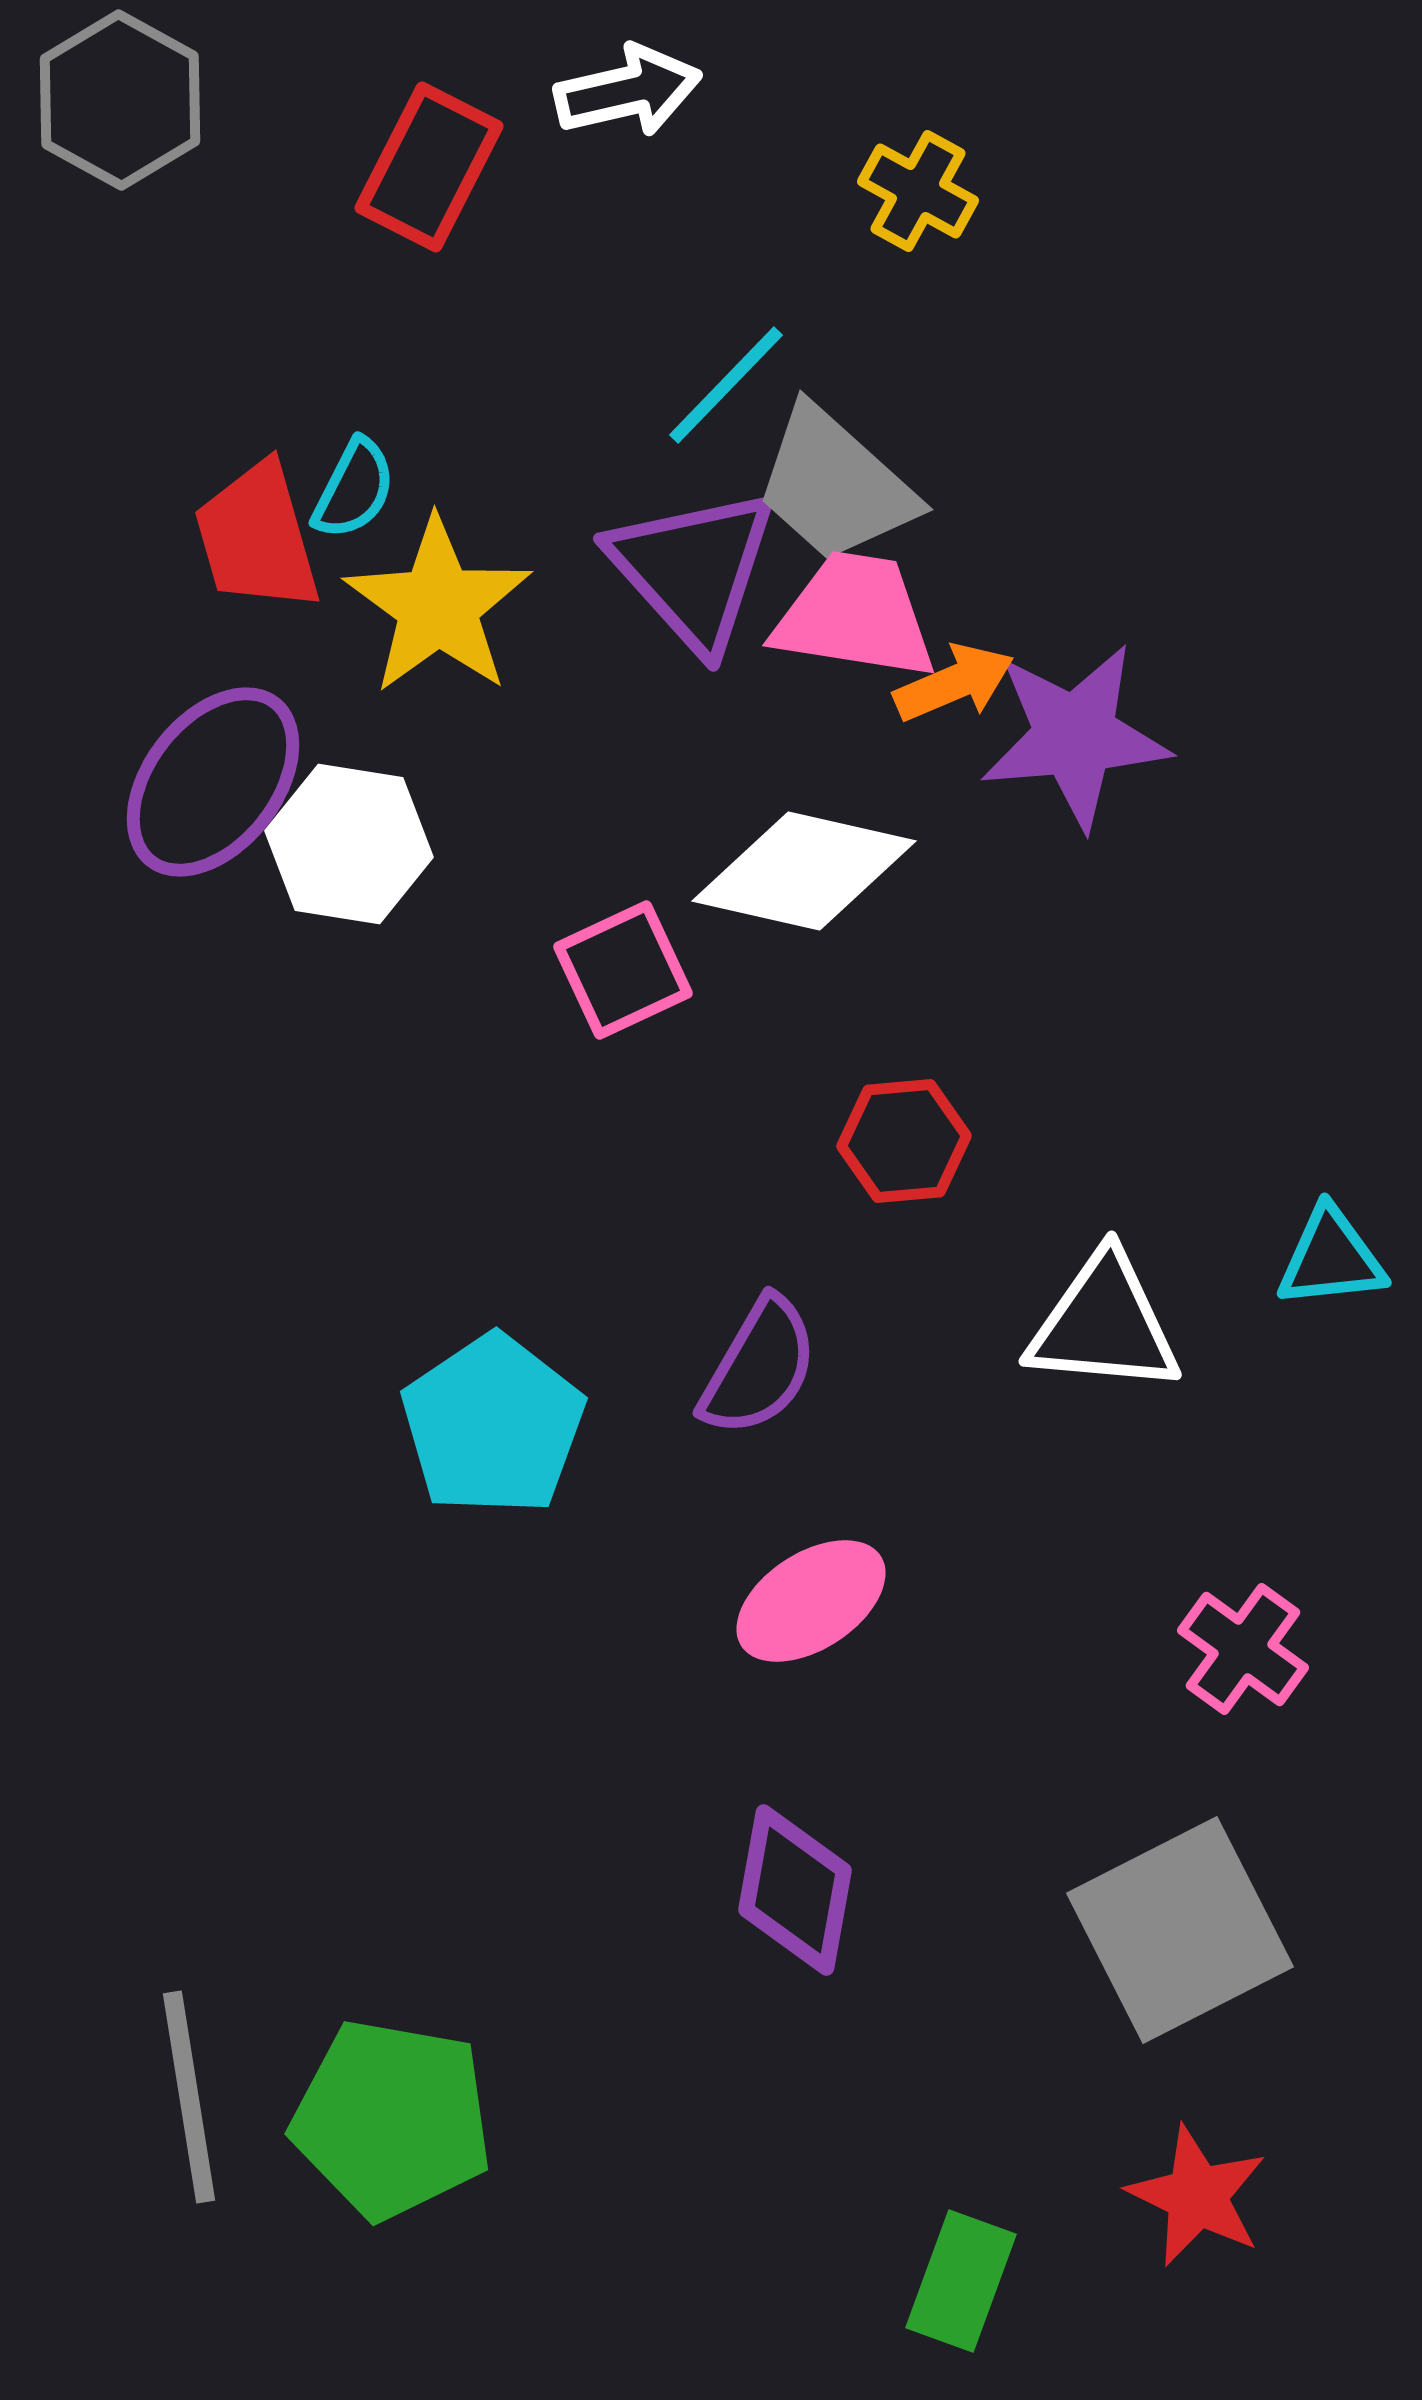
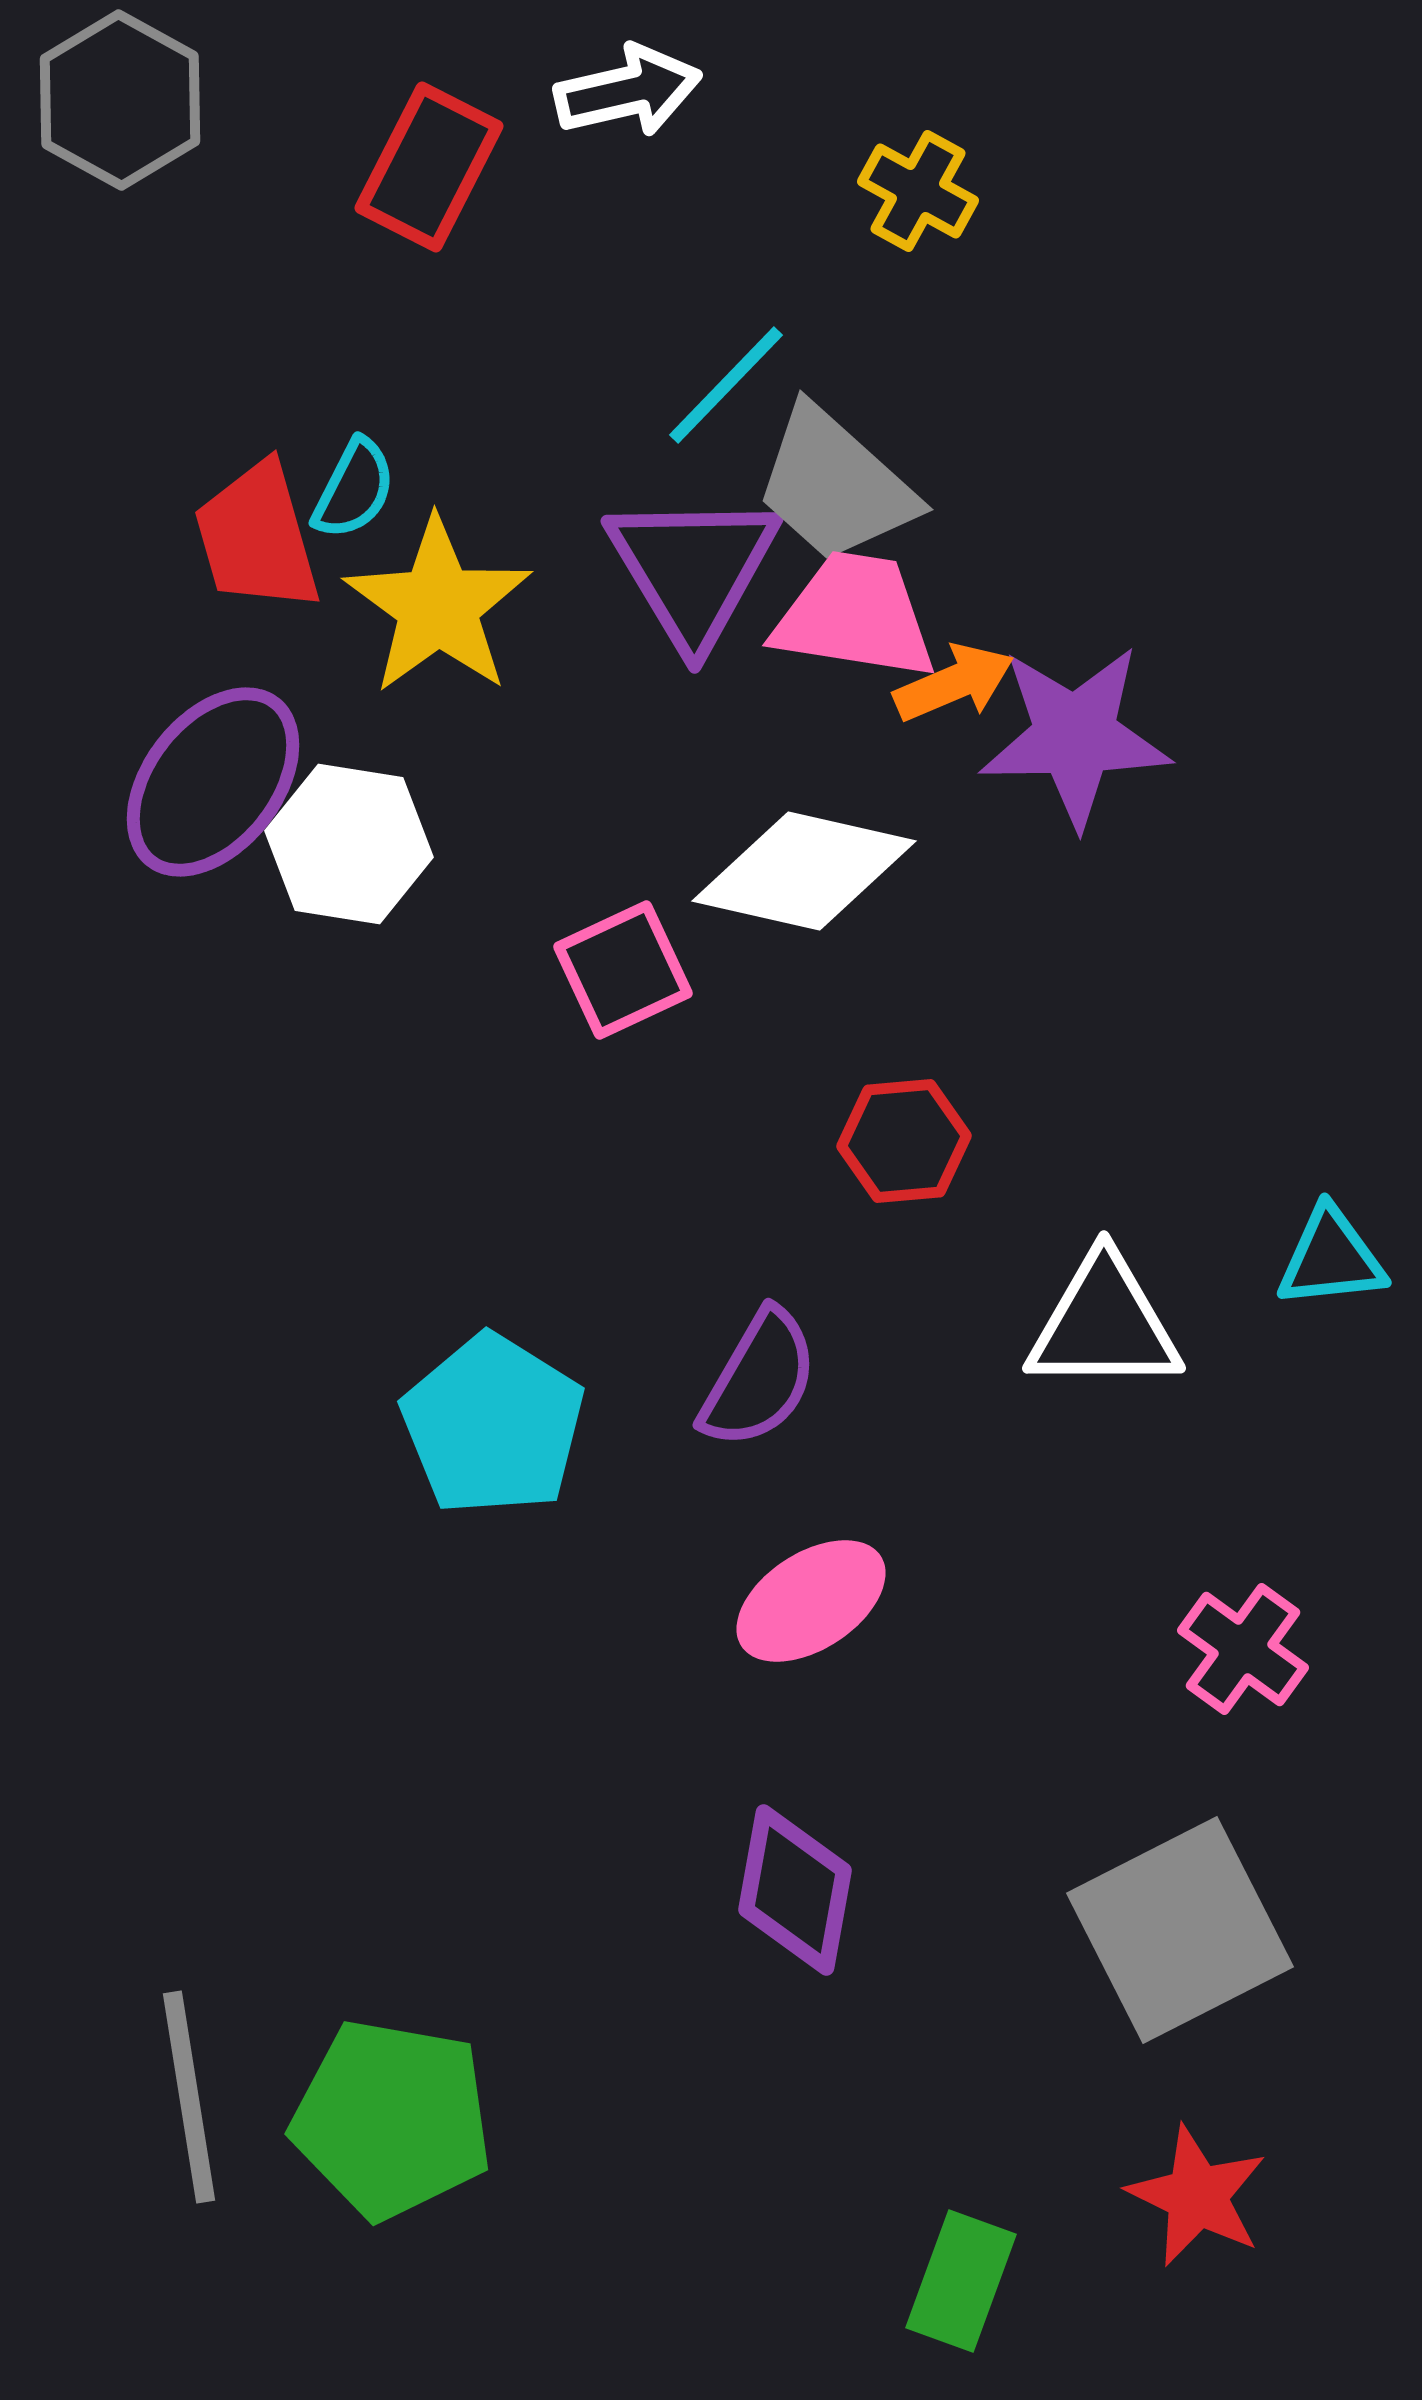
purple triangle: rotated 11 degrees clockwise
purple star: rotated 4 degrees clockwise
white triangle: rotated 5 degrees counterclockwise
purple semicircle: moved 12 px down
cyan pentagon: rotated 6 degrees counterclockwise
